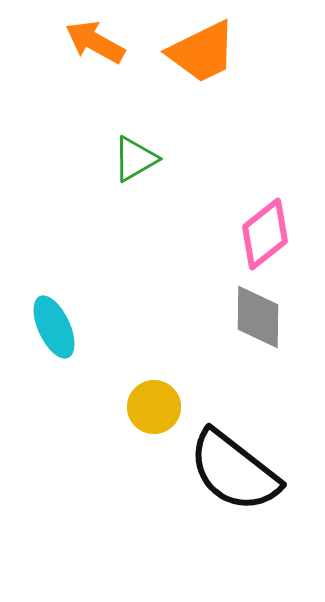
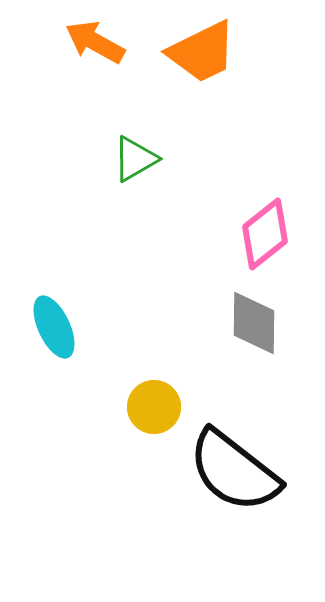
gray diamond: moved 4 px left, 6 px down
